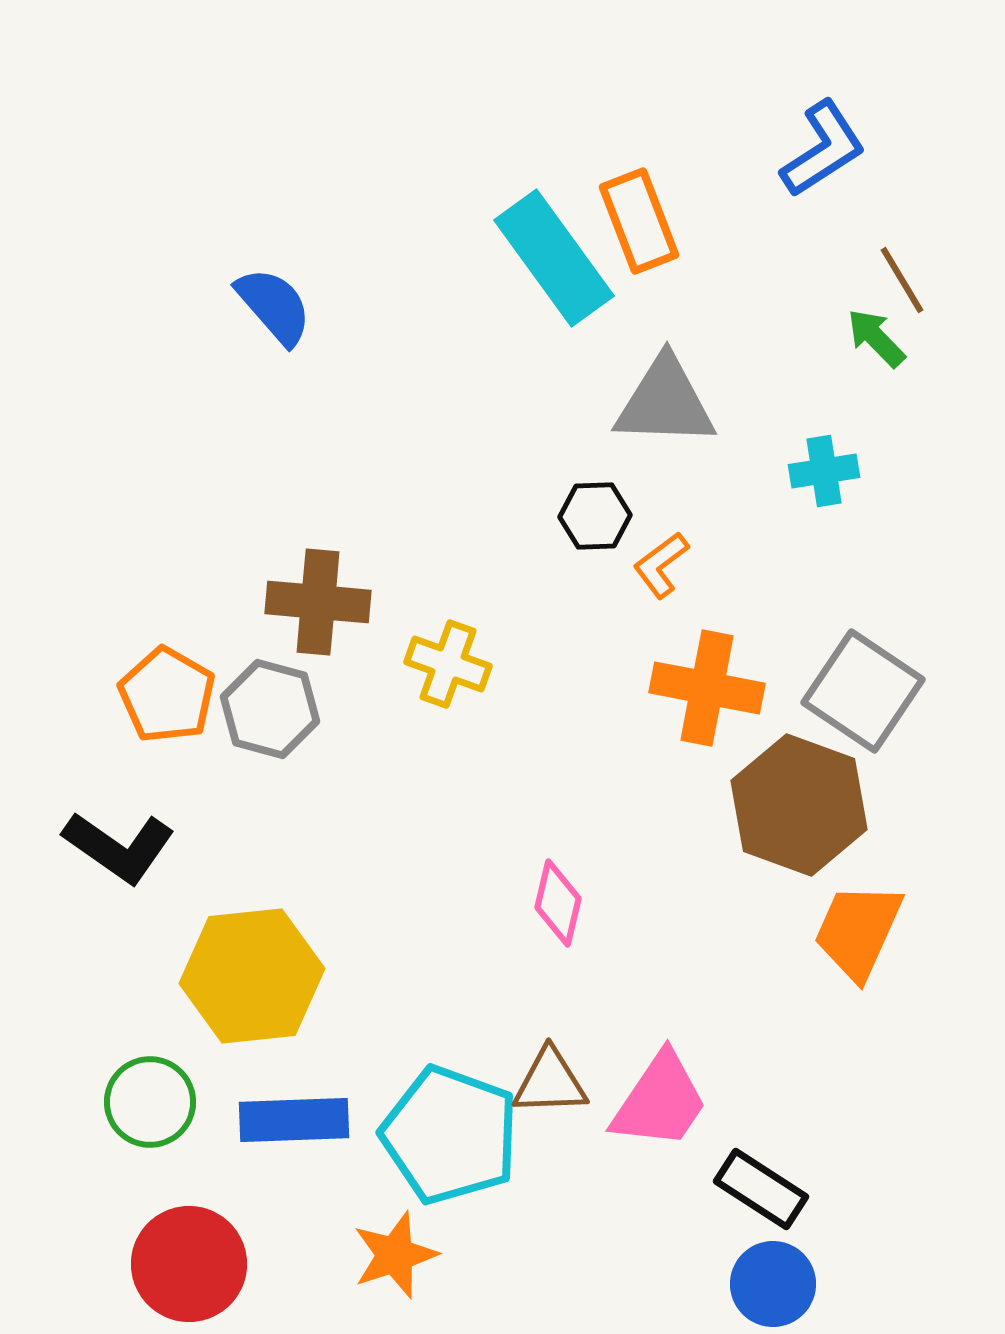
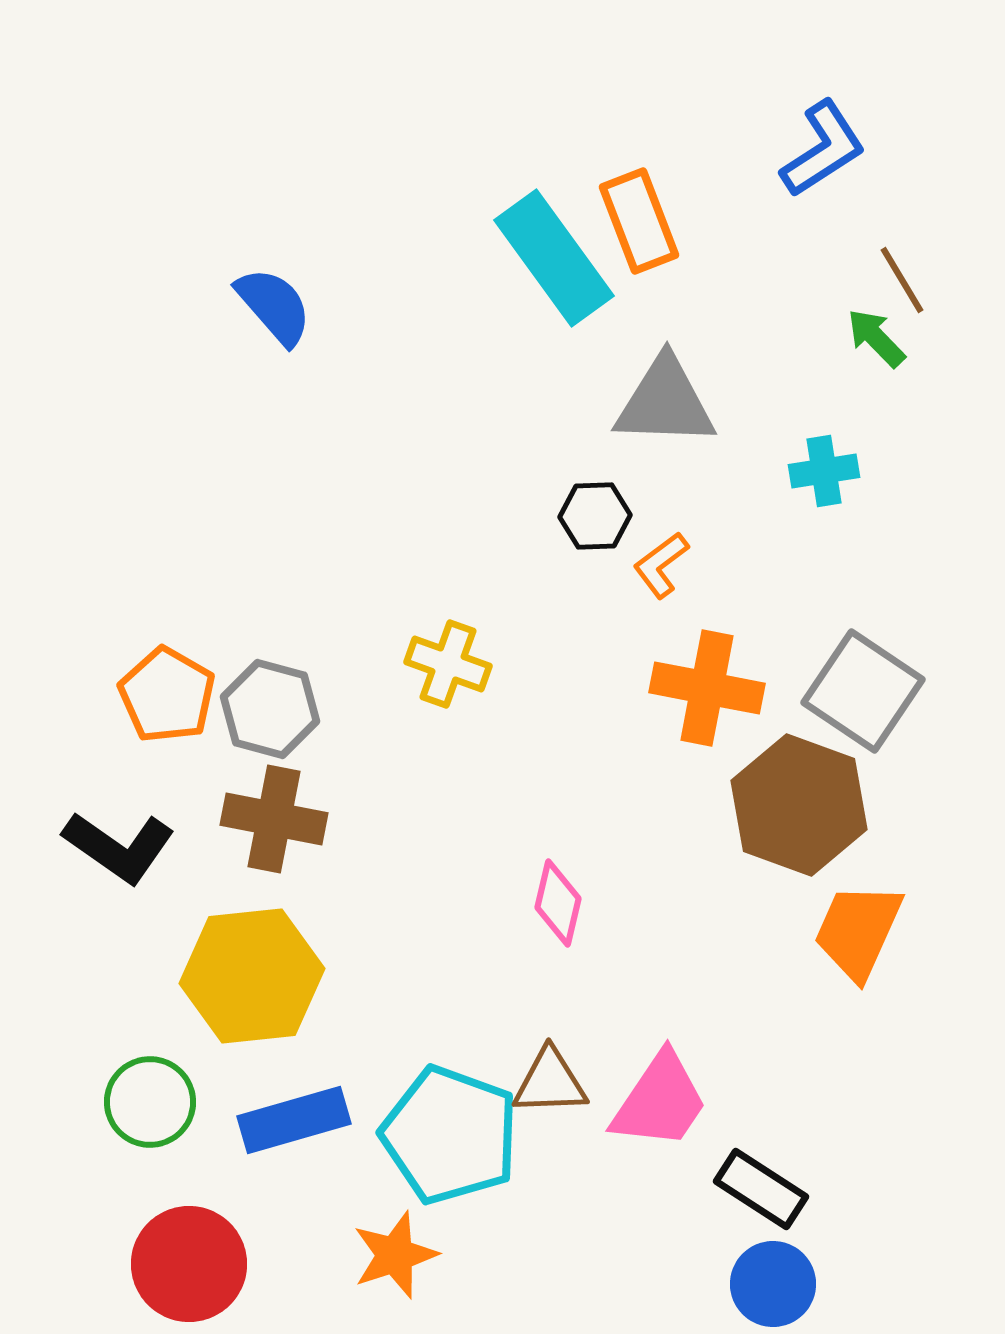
brown cross: moved 44 px left, 217 px down; rotated 6 degrees clockwise
blue rectangle: rotated 14 degrees counterclockwise
